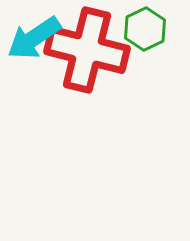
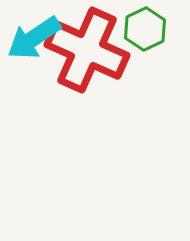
red cross: rotated 10 degrees clockwise
